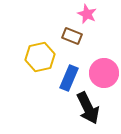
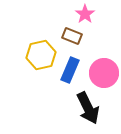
pink star: moved 2 px left; rotated 12 degrees clockwise
yellow hexagon: moved 1 px right, 2 px up
blue rectangle: moved 1 px right, 8 px up
